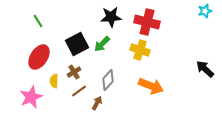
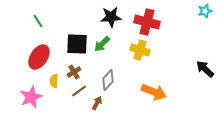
black square: rotated 30 degrees clockwise
orange arrow: moved 3 px right, 6 px down
